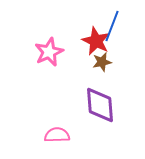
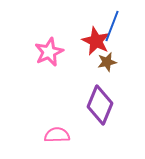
brown star: moved 5 px right
purple diamond: rotated 27 degrees clockwise
